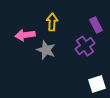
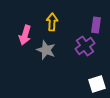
purple rectangle: rotated 35 degrees clockwise
pink arrow: rotated 66 degrees counterclockwise
